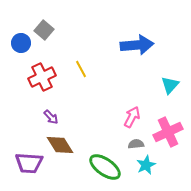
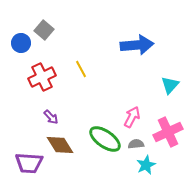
green ellipse: moved 28 px up
